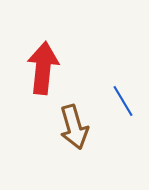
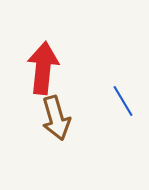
brown arrow: moved 18 px left, 9 px up
